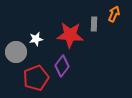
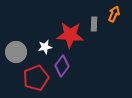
white star: moved 9 px right, 8 px down
